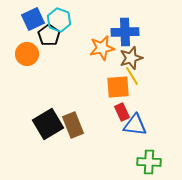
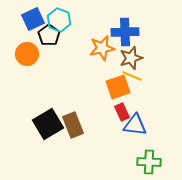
yellow line: rotated 36 degrees counterclockwise
orange square: rotated 15 degrees counterclockwise
